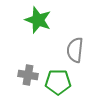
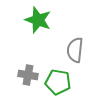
green pentagon: rotated 10 degrees clockwise
